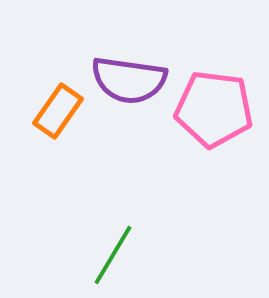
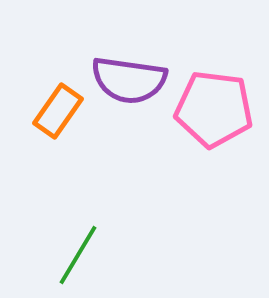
green line: moved 35 px left
